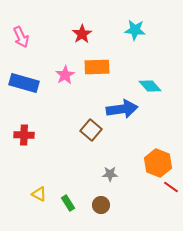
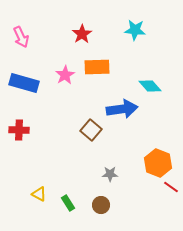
red cross: moved 5 px left, 5 px up
